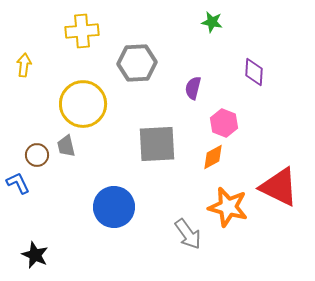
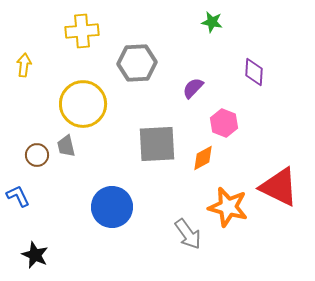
purple semicircle: rotated 30 degrees clockwise
orange diamond: moved 10 px left, 1 px down
blue L-shape: moved 13 px down
blue circle: moved 2 px left
